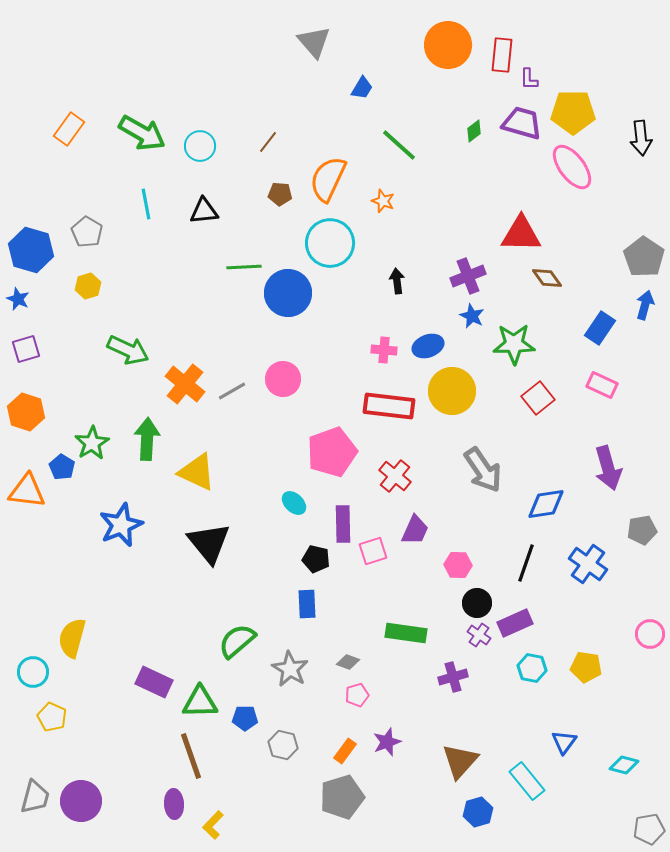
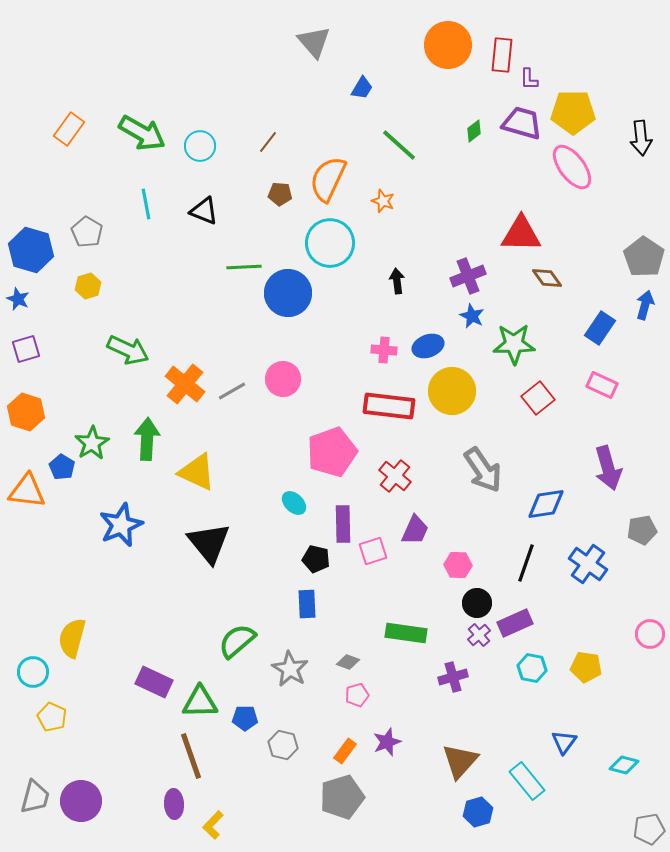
black triangle at (204, 211): rotated 28 degrees clockwise
purple cross at (479, 635): rotated 15 degrees clockwise
